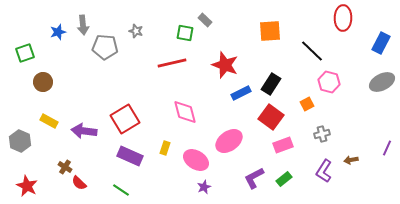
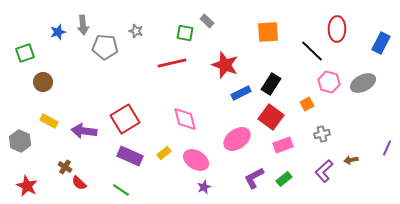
red ellipse at (343, 18): moved 6 px left, 11 px down
gray rectangle at (205, 20): moved 2 px right, 1 px down
orange square at (270, 31): moved 2 px left, 1 px down
gray ellipse at (382, 82): moved 19 px left, 1 px down
pink diamond at (185, 112): moved 7 px down
pink ellipse at (229, 141): moved 8 px right, 2 px up
yellow rectangle at (165, 148): moved 1 px left, 5 px down; rotated 32 degrees clockwise
purple L-shape at (324, 171): rotated 15 degrees clockwise
